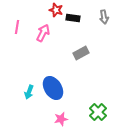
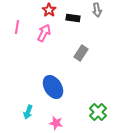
red star: moved 7 px left; rotated 16 degrees clockwise
gray arrow: moved 7 px left, 7 px up
pink arrow: moved 1 px right
gray rectangle: rotated 28 degrees counterclockwise
blue ellipse: moved 1 px up
cyan arrow: moved 1 px left, 20 px down
pink star: moved 5 px left, 4 px down; rotated 24 degrees clockwise
